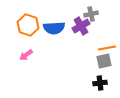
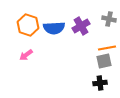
gray cross: moved 18 px right, 5 px down; rotated 24 degrees clockwise
